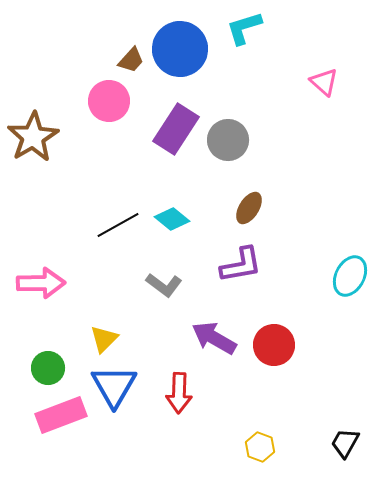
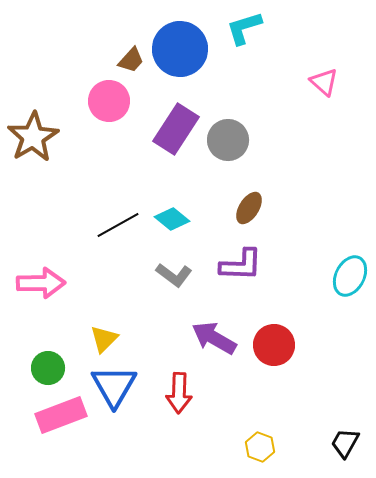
purple L-shape: rotated 12 degrees clockwise
gray L-shape: moved 10 px right, 10 px up
